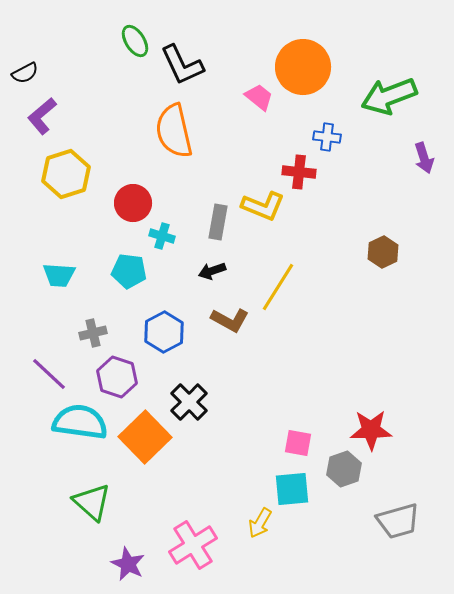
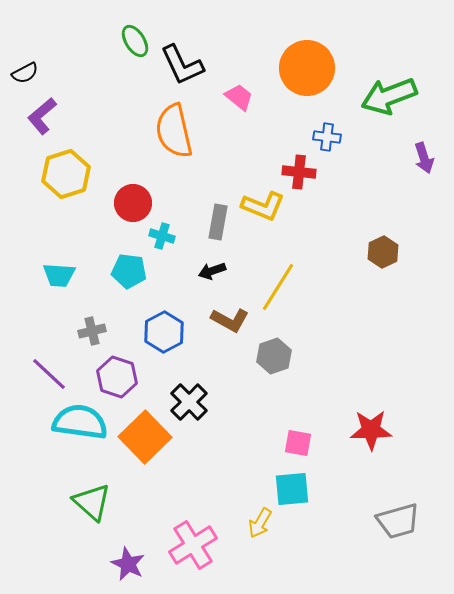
orange circle: moved 4 px right, 1 px down
pink trapezoid: moved 20 px left
gray cross: moved 1 px left, 2 px up
gray hexagon: moved 70 px left, 113 px up
